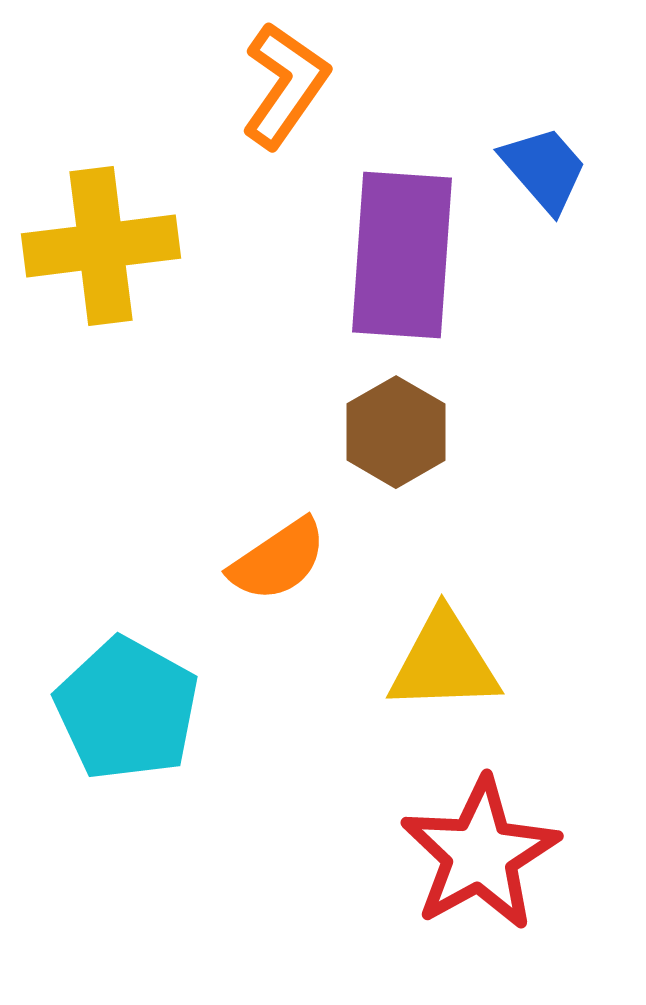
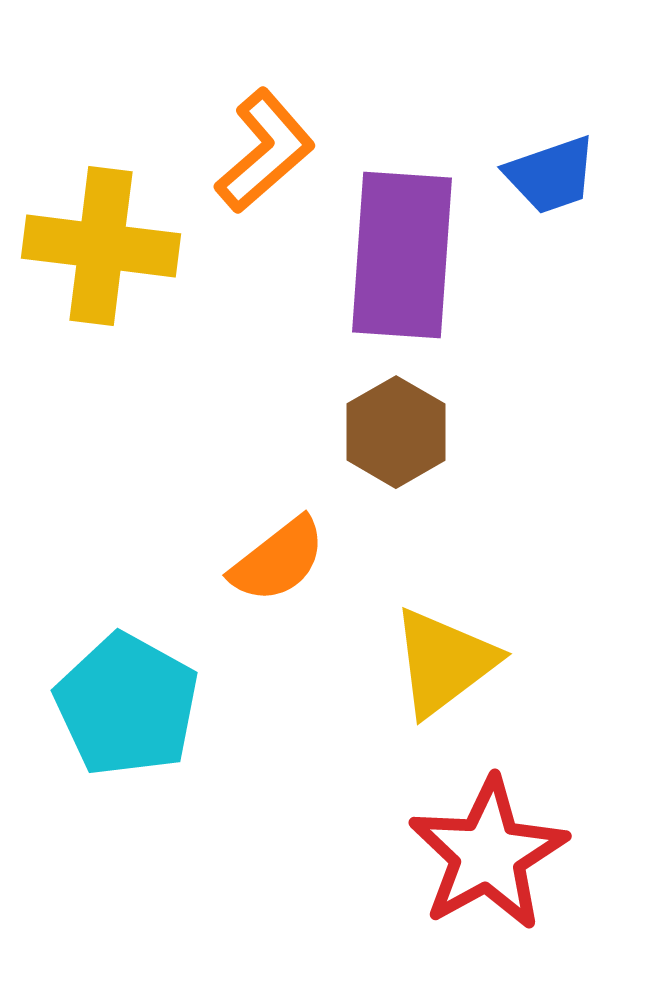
orange L-shape: moved 20 px left, 66 px down; rotated 14 degrees clockwise
blue trapezoid: moved 7 px right, 6 px down; rotated 112 degrees clockwise
yellow cross: rotated 14 degrees clockwise
orange semicircle: rotated 4 degrees counterclockwise
yellow triangle: rotated 35 degrees counterclockwise
cyan pentagon: moved 4 px up
red star: moved 8 px right
